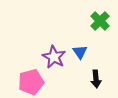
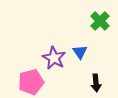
purple star: moved 1 px down
black arrow: moved 4 px down
